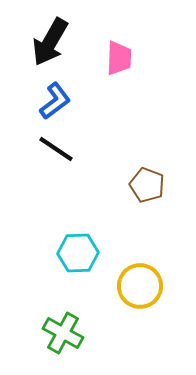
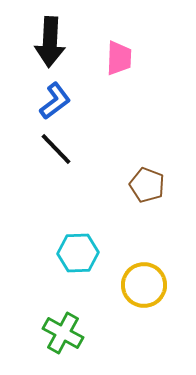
black arrow: rotated 27 degrees counterclockwise
black line: rotated 12 degrees clockwise
yellow circle: moved 4 px right, 1 px up
